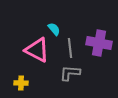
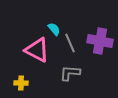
purple cross: moved 1 px right, 2 px up
gray line: moved 5 px up; rotated 18 degrees counterclockwise
